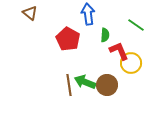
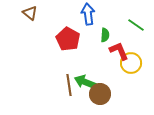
brown circle: moved 7 px left, 9 px down
